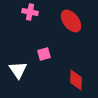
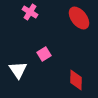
pink cross: rotated 21 degrees clockwise
red ellipse: moved 8 px right, 3 px up
pink square: rotated 16 degrees counterclockwise
